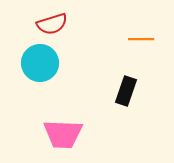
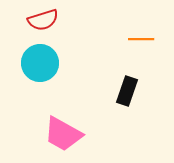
red semicircle: moved 9 px left, 4 px up
black rectangle: moved 1 px right
pink trapezoid: rotated 27 degrees clockwise
